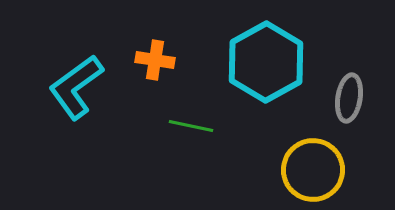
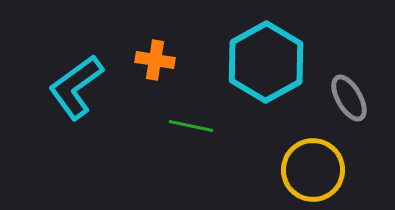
gray ellipse: rotated 39 degrees counterclockwise
